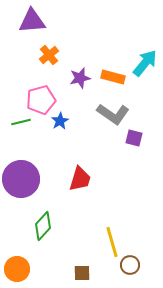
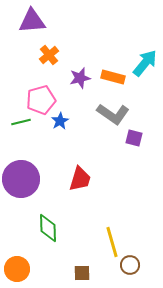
green diamond: moved 5 px right, 2 px down; rotated 44 degrees counterclockwise
